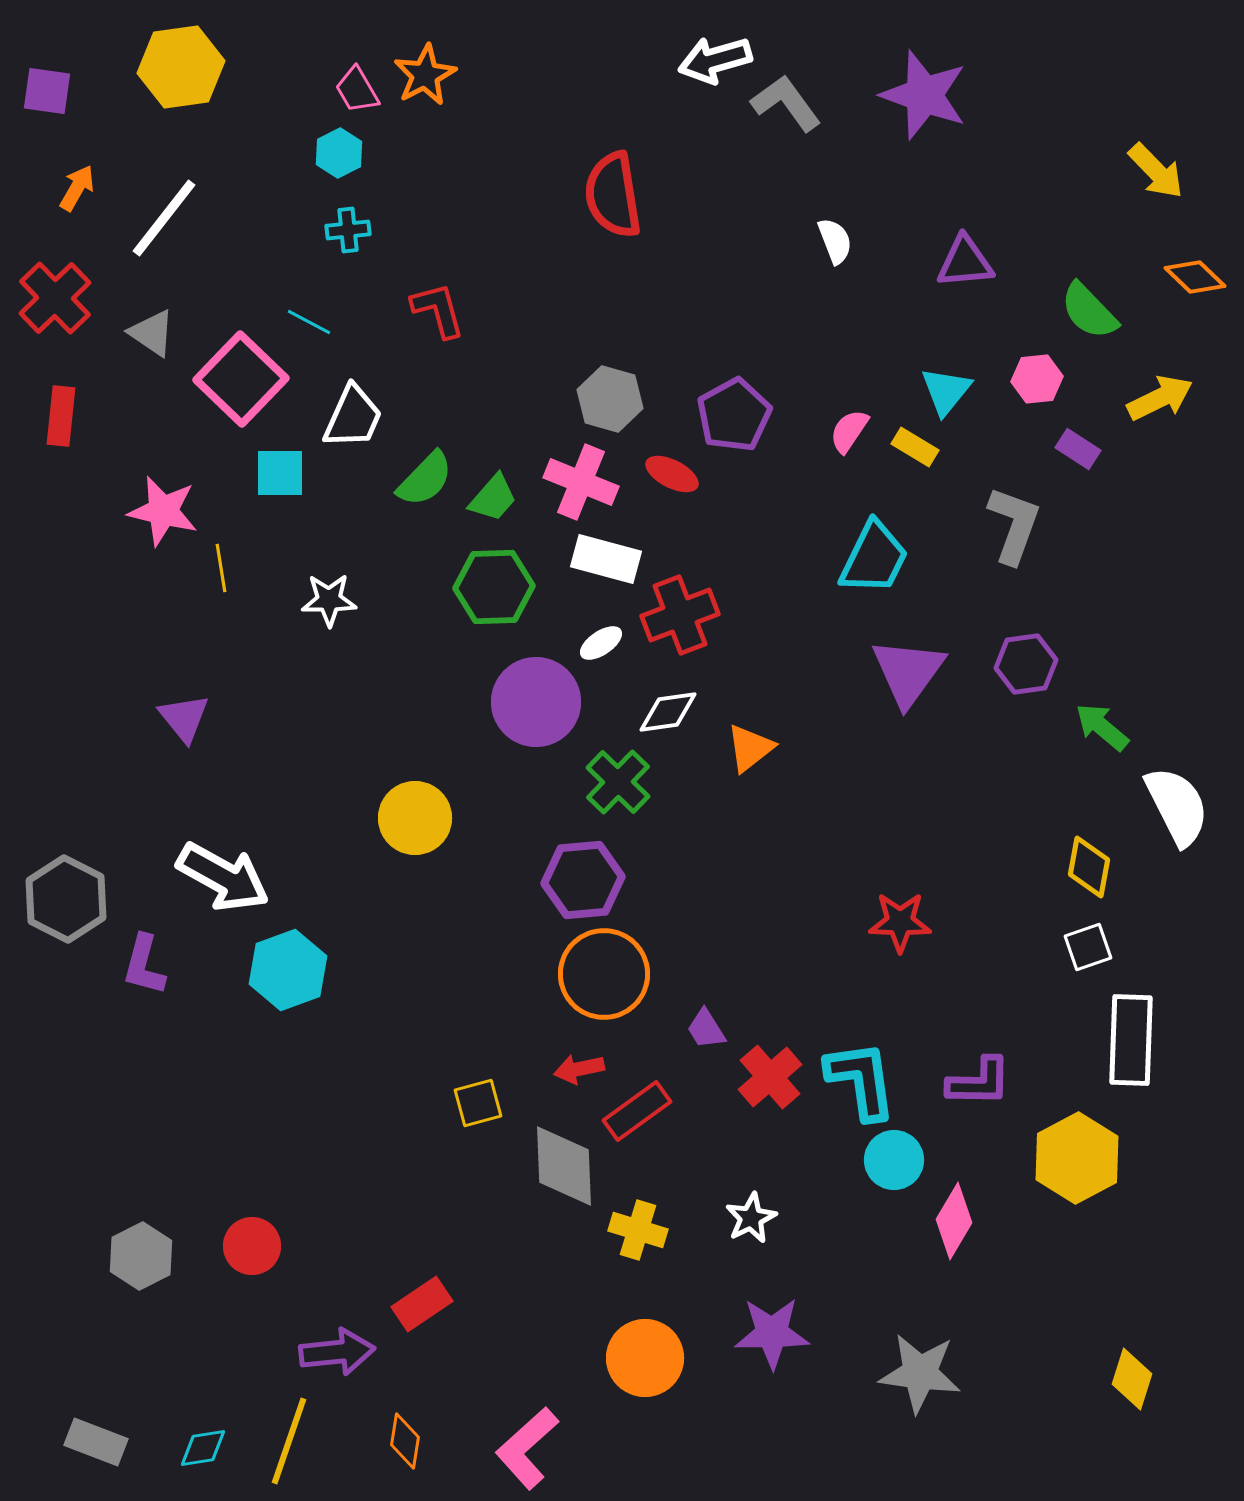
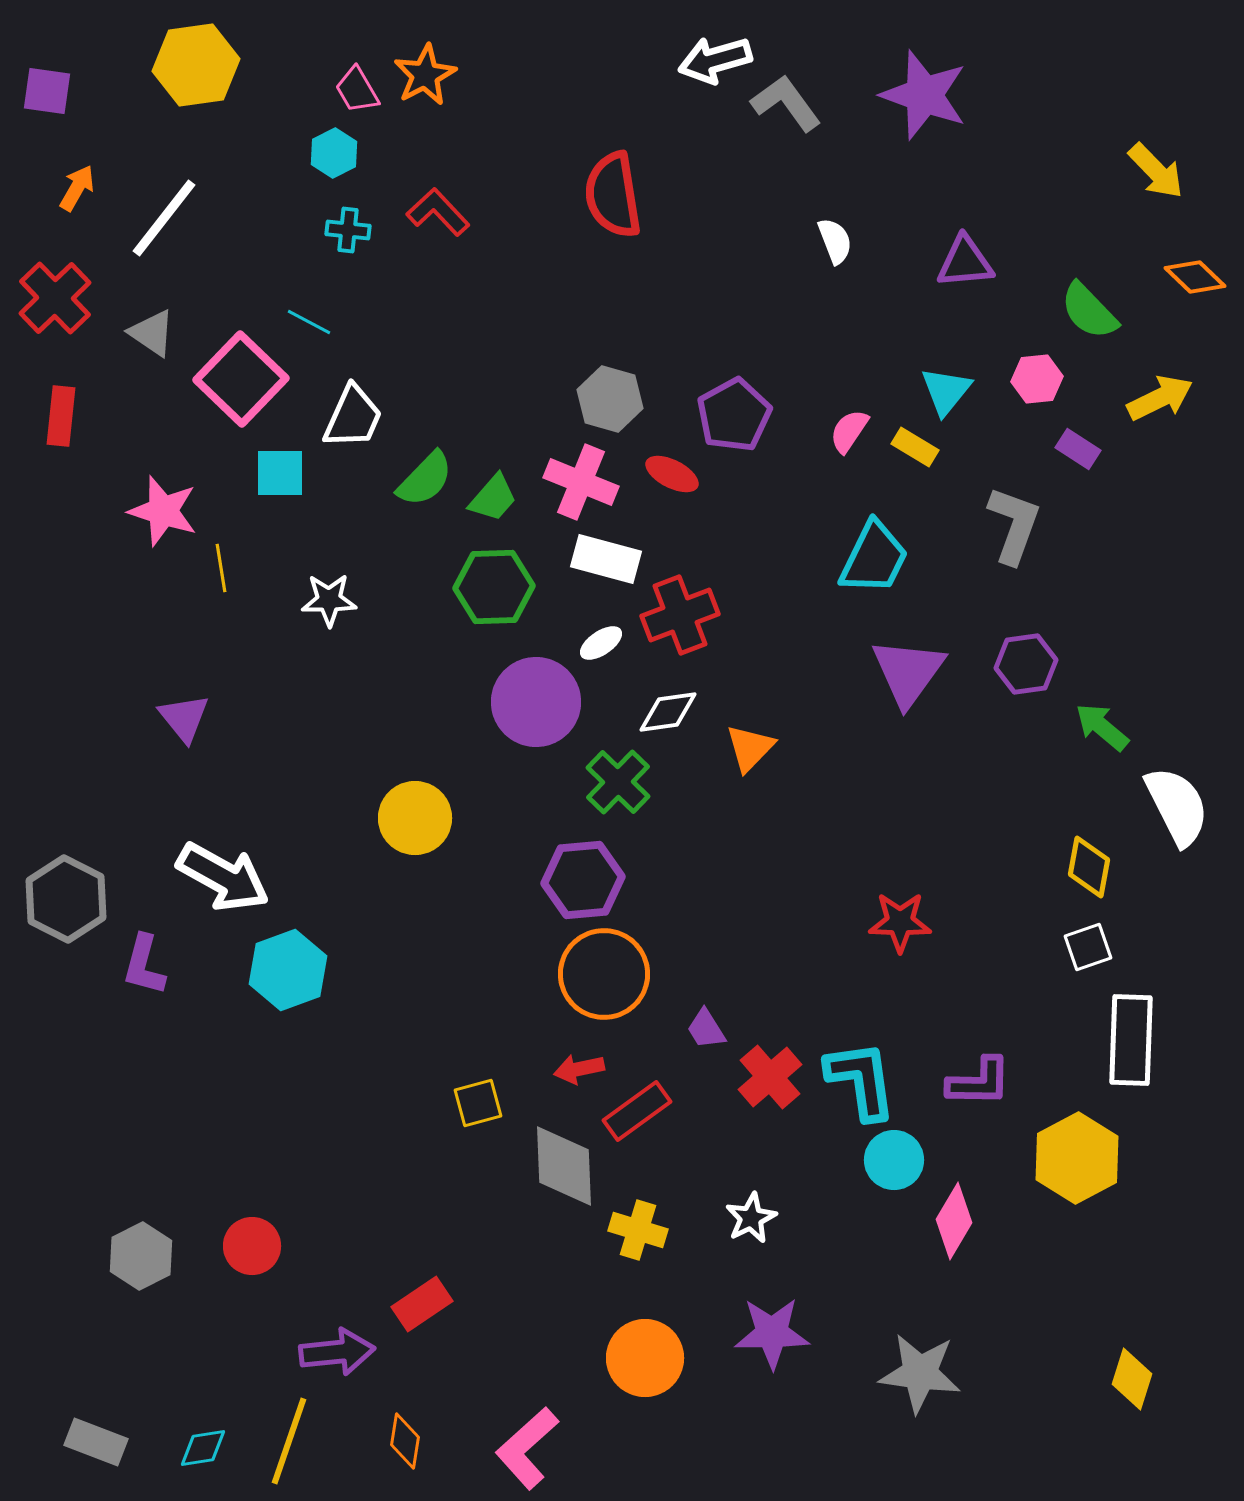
yellow hexagon at (181, 67): moved 15 px right, 2 px up
cyan hexagon at (339, 153): moved 5 px left
cyan cross at (348, 230): rotated 12 degrees clockwise
red L-shape at (438, 310): moved 98 px up; rotated 28 degrees counterclockwise
pink star at (163, 511): rotated 4 degrees clockwise
orange triangle at (750, 748): rotated 8 degrees counterclockwise
